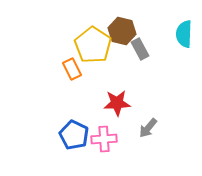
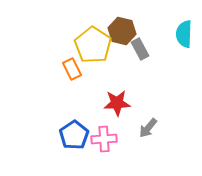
blue pentagon: rotated 12 degrees clockwise
